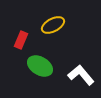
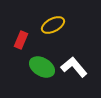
green ellipse: moved 2 px right, 1 px down
white L-shape: moved 7 px left, 8 px up
